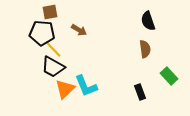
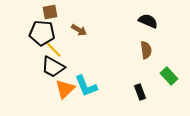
black semicircle: rotated 132 degrees clockwise
brown semicircle: moved 1 px right, 1 px down
